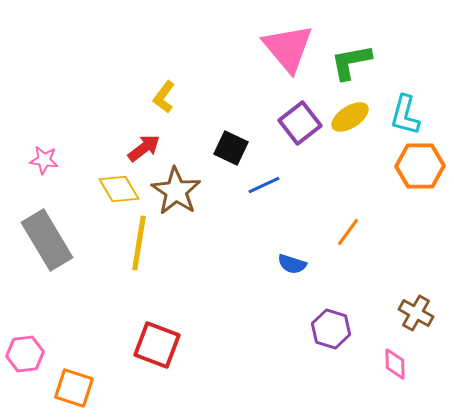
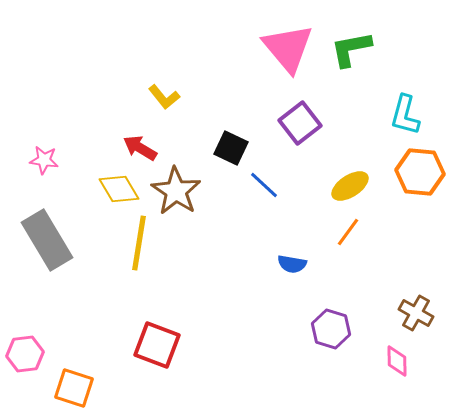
green L-shape: moved 13 px up
yellow L-shape: rotated 76 degrees counterclockwise
yellow ellipse: moved 69 px down
red arrow: moved 4 px left; rotated 112 degrees counterclockwise
orange hexagon: moved 6 px down; rotated 6 degrees clockwise
blue line: rotated 68 degrees clockwise
blue semicircle: rotated 8 degrees counterclockwise
pink diamond: moved 2 px right, 3 px up
